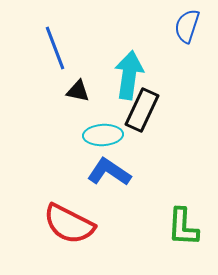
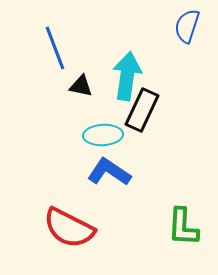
cyan arrow: moved 2 px left, 1 px down
black triangle: moved 3 px right, 5 px up
red semicircle: moved 4 px down
